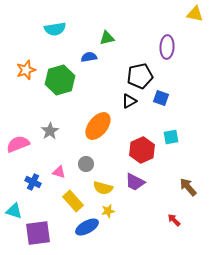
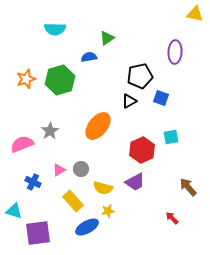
cyan semicircle: rotated 10 degrees clockwise
green triangle: rotated 21 degrees counterclockwise
purple ellipse: moved 8 px right, 5 px down
orange star: moved 9 px down
pink semicircle: moved 4 px right
gray circle: moved 5 px left, 5 px down
pink triangle: moved 2 px up; rotated 48 degrees counterclockwise
purple trapezoid: rotated 55 degrees counterclockwise
red arrow: moved 2 px left, 2 px up
